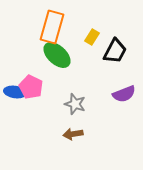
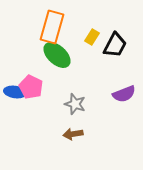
black trapezoid: moved 6 px up
